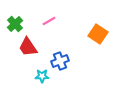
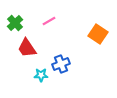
green cross: moved 1 px up
red trapezoid: moved 1 px left, 1 px down
blue cross: moved 1 px right, 3 px down
cyan star: moved 1 px left, 1 px up
